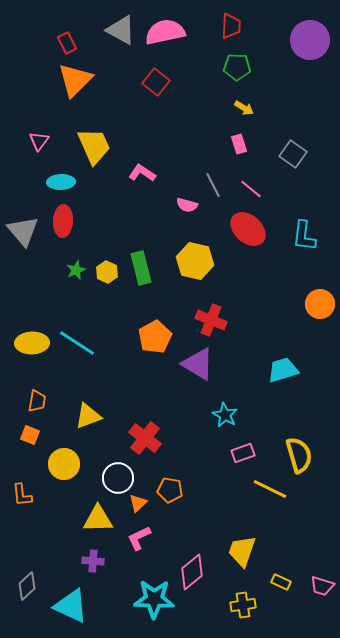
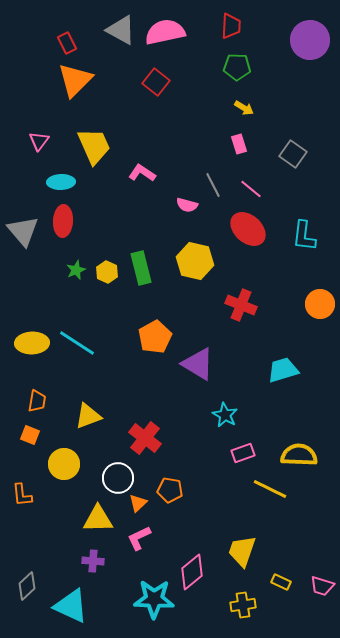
red cross at (211, 320): moved 30 px right, 15 px up
yellow semicircle at (299, 455): rotated 72 degrees counterclockwise
